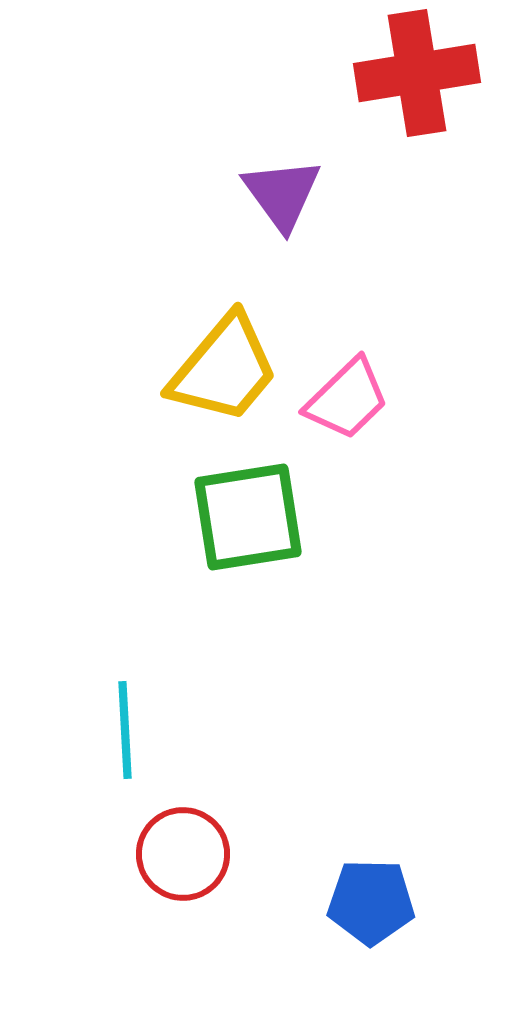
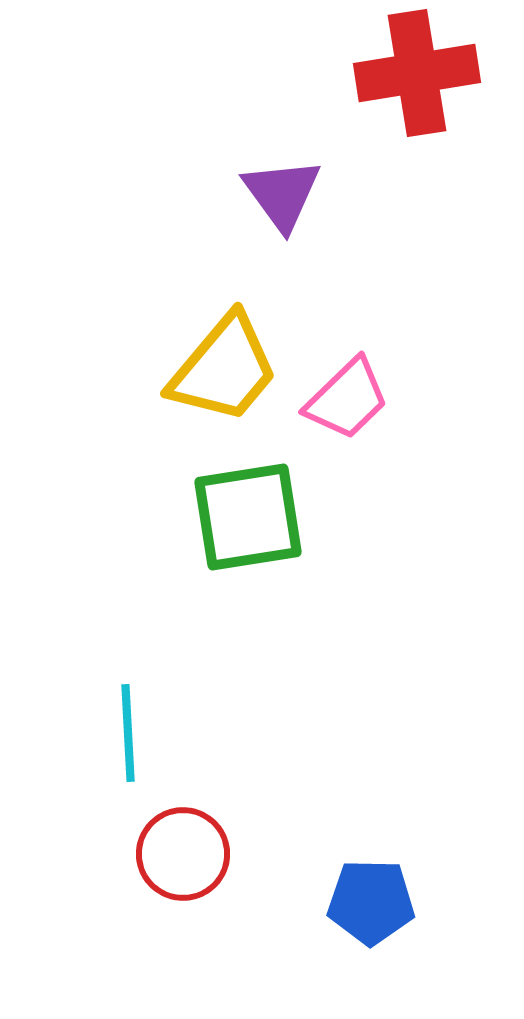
cyan line: moved 3 px right, 3 px down
